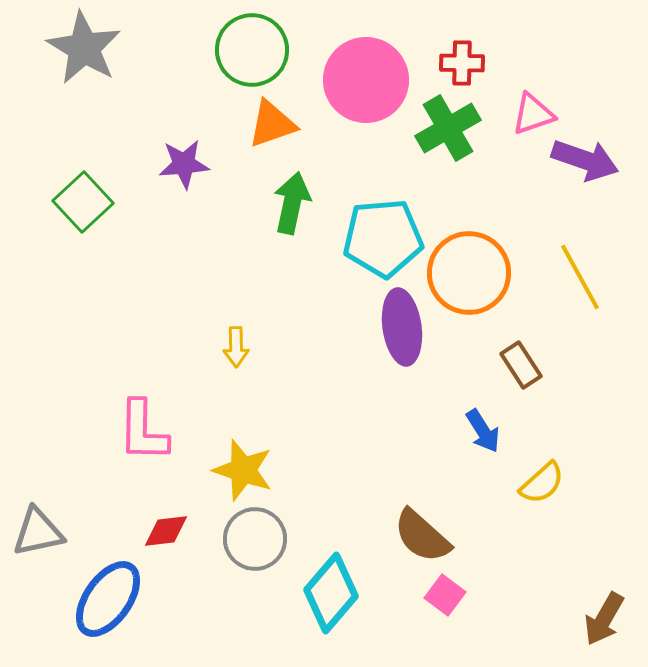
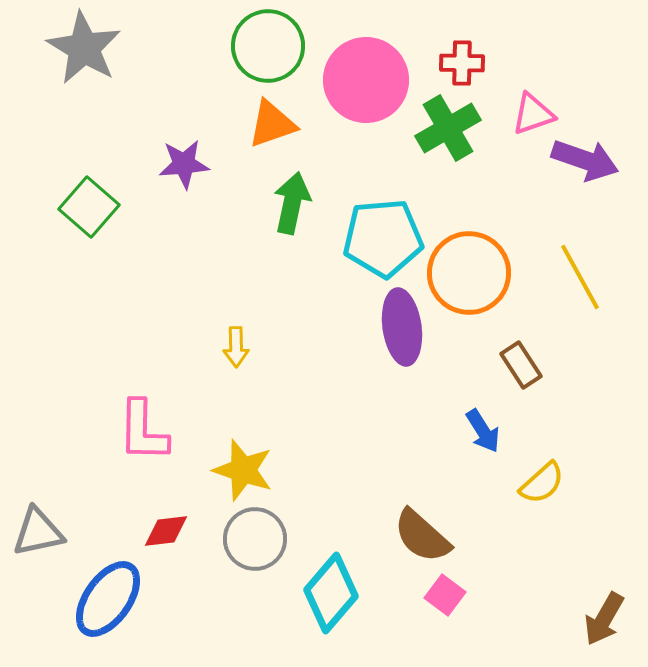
green circle: moved 16 px right, 4 px up
green square: moved 6 px right, 5 px down; rotated 6 degrees counterclockwise
